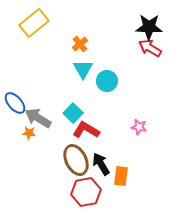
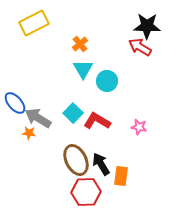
yellow rectangle: rotated 12 degrees clockwise
black star: moved 2 px left, 1 px up
red arrow: moved 10 px left, 1 px up
red L-shape: moved 11 px right, 9 px up
red hexagon: rotated 8 degrees clockwise
